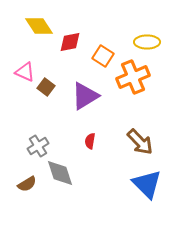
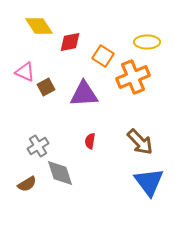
brown square: rotated 24 degrees clockwise
purple triangle: moved 1 px left, 2 px up; rotated 28 degrees clockwise
blue triangle: moved 2 px right, 2 px up; rotated 8 degrees clockwise
